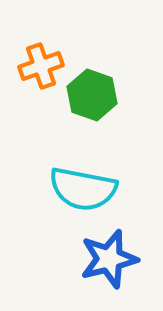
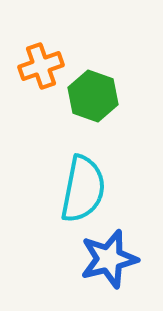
green hexagon: moved 1 px right, 1 px down
cyan semicircle: rotated 90 degrees counterclockwise
